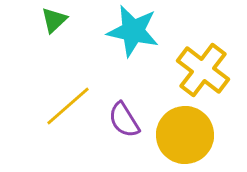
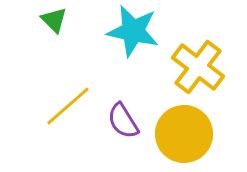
green triangle: rotated 32 degrees counterclockwise
yellow cross: moved 5 px left, 3 px up
purple semicircle: moved 1 px left, 1 px down
yellow circle: moved 1 px left, 1 px up
